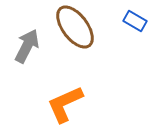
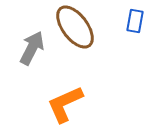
blue rectangle: rotated 70 degrees clockwise
gray arrow: moved 5 px right, 2 px down
